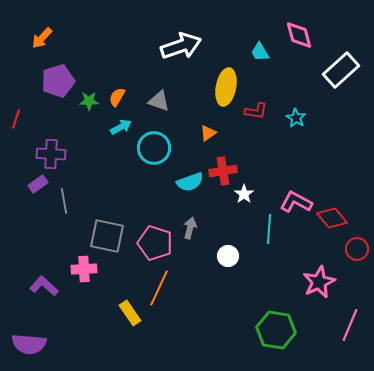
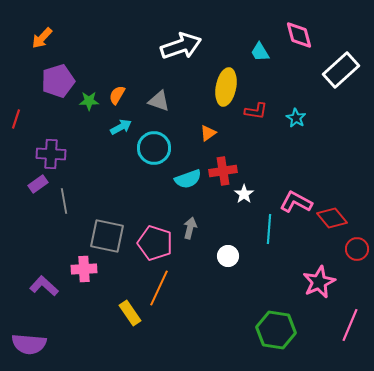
orange semicircle: moved 2 px up
cyan semicircle: moved 2 px left, 3 px up
